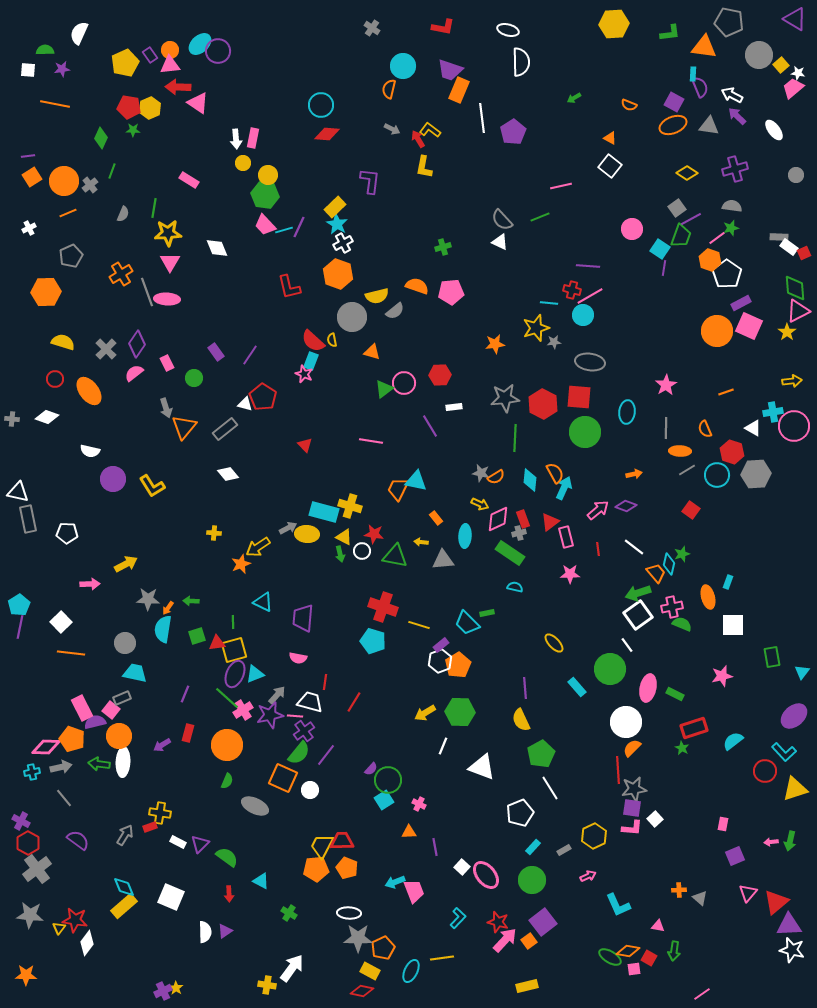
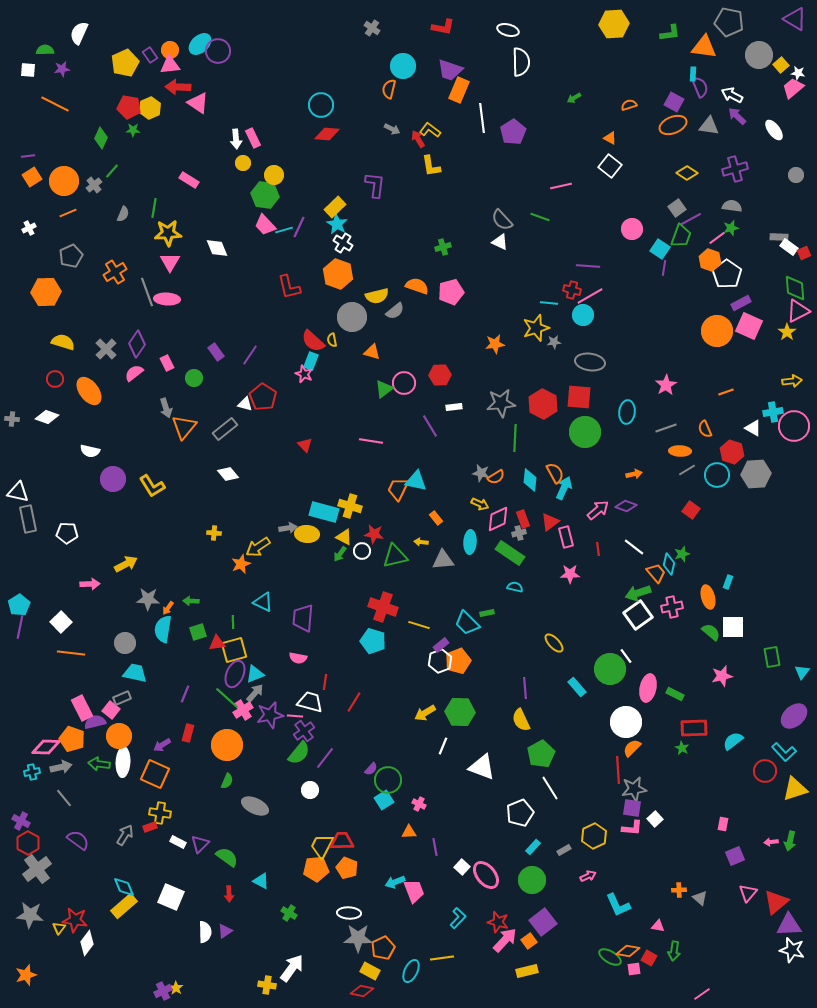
orange line at (55, 104): rotated 16 degrees clockwise
orange semicircle at (629, 105): rotated 140 degrees clockwise
pink rectangle at (253, 138): rotated 36 degrees counterclockwise
yellow L-shape at (424, 167): moved 7 px right, 1 px up; rotated 20 degrees counterclockwise
green line at (112, 171): rotated 21 degrees clockwise
yellow circle at (268, 175): moved 6 px right
purple L-shape at (370, 181): moved 5 px right, 4 px down
gray cross at (90, 185): moved 4 px right
green line at (540, 217): rotated 42 degrees clockwise
white cross at (343, 243): rotated 30 degrees counterclockwise
orange cross at (121, 274): moved 6 px left, 2 px up
pink pentagon at (451, 292): rotated 10 degrees counterclockwise
gray star at (505, 398): moved 4 px left, 5 px down
gray line at (666, 428): rotated 70 degrees clockwise
gray arrow at (288, 528): rotated 18 degrees clockwise
cyan ellipse at (465, 536): moved 5 px right, 6 px down
green arrow at (340, 554): rotated 49 degrees clockwise
green triangle at (395, 556): rotated 24 degrees counterclockwise
green semicircle at (682, 624): moved 29 px right, 8 px down; rotated 18 degrees clockwise
white square at (733, 625): moved 2 px down
green square at (197, 636): moved 1 px right, 4 px up
white line at (627, 645): moved 1 px left, 11 px down
orange pentagon at (458, 665): moved 4 px up; rotated 10 degrees clockwise
gray arrow at (277, 695): moved 22 px left, 2 px up
red rectangle at (694, 728): rotated 16 degrees clockwise
purple line at (326, 755): moved 1 px left, 3 px down
orange square at (283, 778): moved 128 px left, 4 px up
orange star at (26, 975): rotated 20 degrees counterclockwise
yellow rectangle at (527, 986): moved 15 px up
